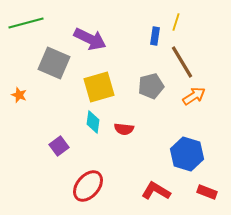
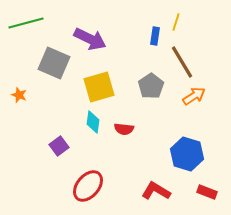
gray pentagon: rotated 20 degrees counterclockwise
